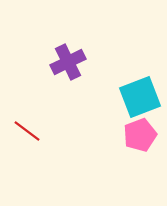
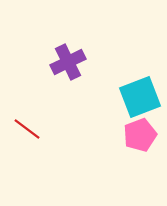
red line: moved 2 px up
